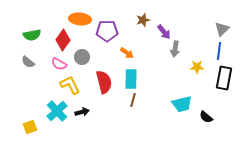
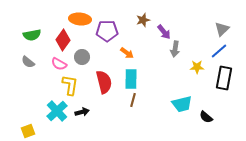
blue line: rotated 42 degrees clockwise
yellow L-shape: rotated 35 degrees clockwise
yellow square: moved 2 px left, 4 px down
